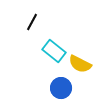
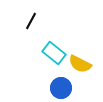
black line: moved 1 px left, 1 px up
cyan rectangle: moved 2 px down
